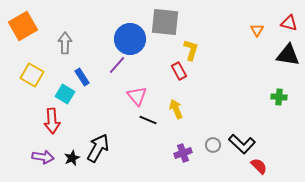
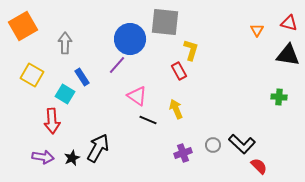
pink triangle: rotated 15 degrees counterclockwise
